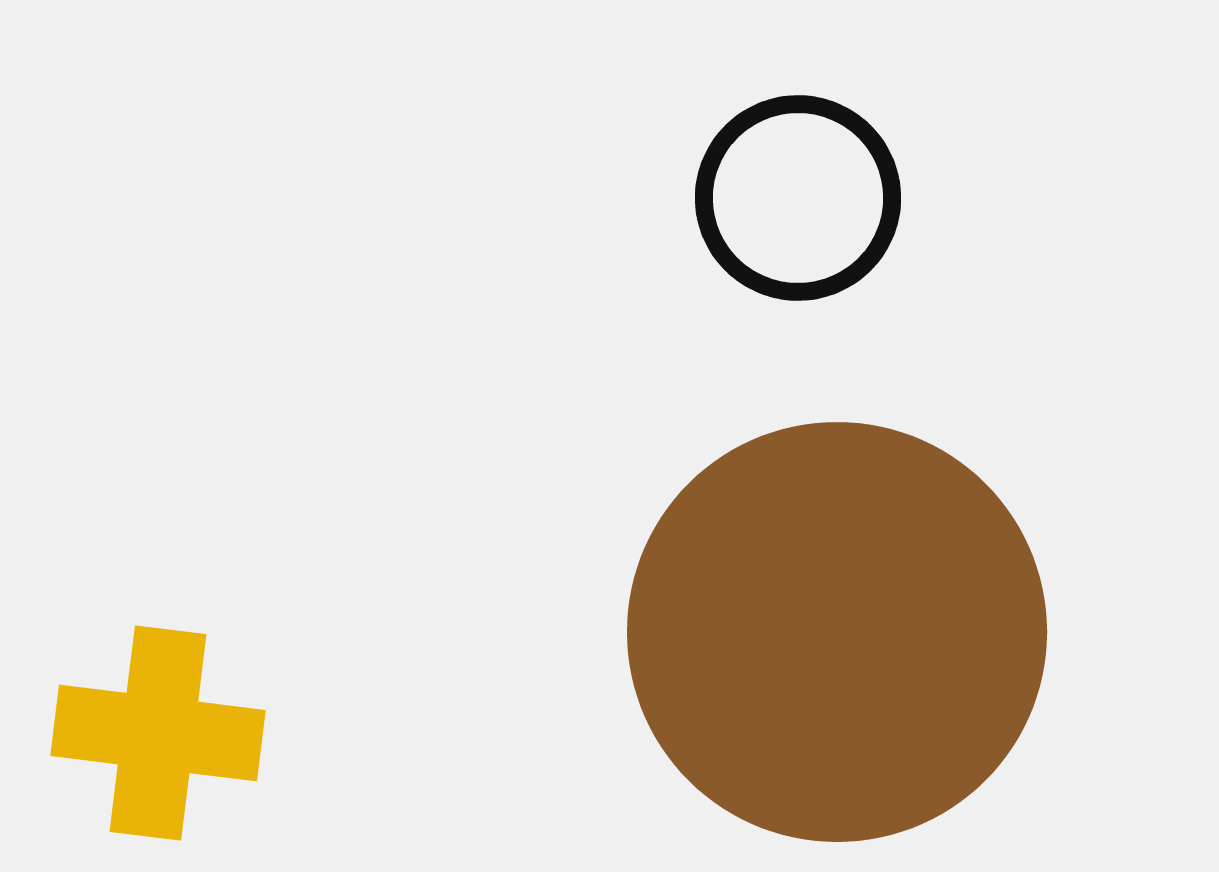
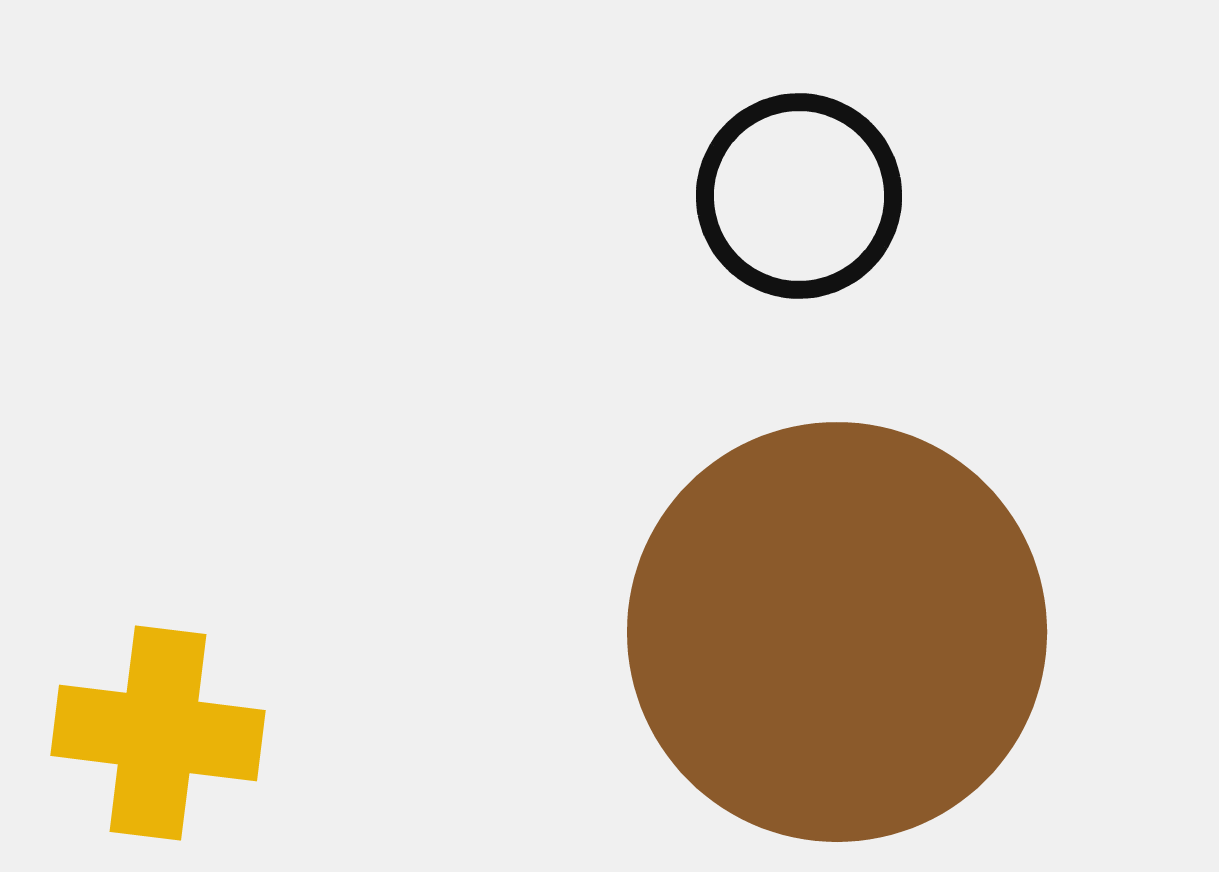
black circle: moved 1 px right, 2 px up
